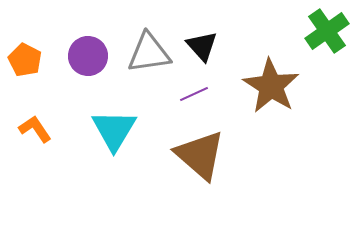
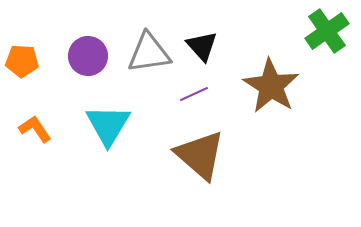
orange pentagon: moved 3 px left, 1 px down; rotated 24 degrees counterclockwise
cyan triangle: moved 6 px left, 5 px up
